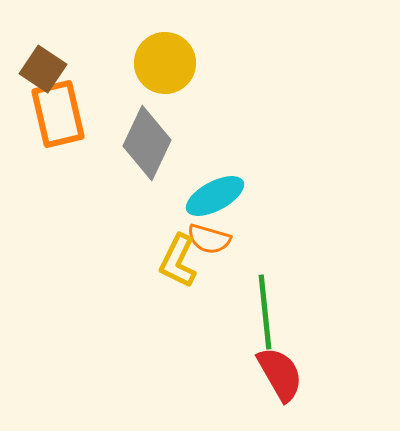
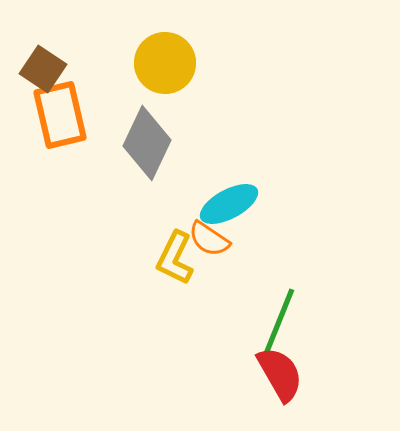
orange rectangle: moved 2 px right, 1 px down
cyan ellipse: moved 14 px right, 8 px down
orange semicircle: rotated 18 degrees clockwise
yellow L-shape: moved 3 px left, 3 px up
green line: moved 13 px right, 12 px down; rotated 28 degrees clockwise
